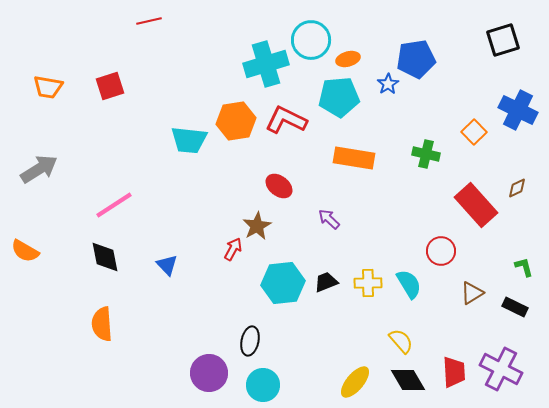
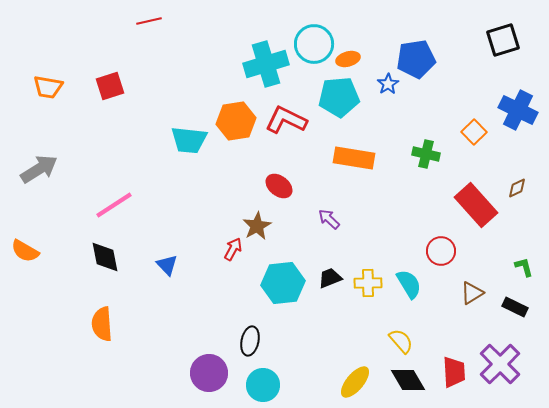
cyan circle at (311, 40): moved 3 px right, 4 px down
black trapezoid at (326, 282): moved 4 px right, 4 px up
purple cross at (501, 369): moved 1 px left, 5 px up; rotated 18 degrees clockwise
